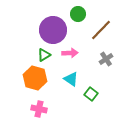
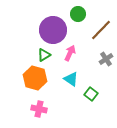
pink arrow: rotated 63 degrees counterclockwise
